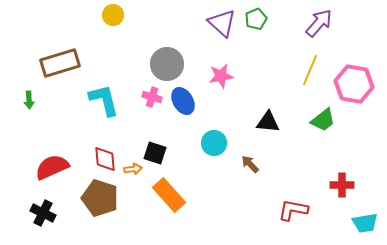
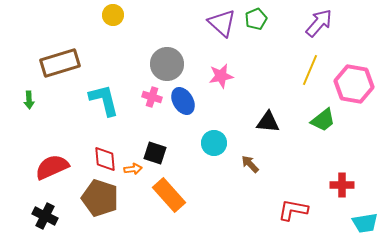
black cross: moved 2 px right, 3 px down
